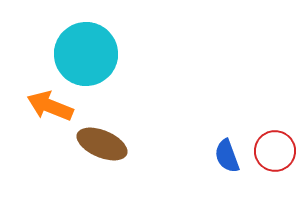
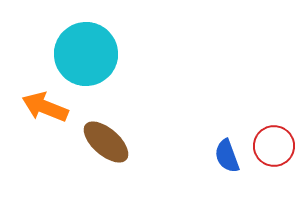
orange arrow: moved 5 px left, 1 px down
brown ellipse: moved 4 px right, 2 px up; rotated 18 degrees clockwise
red circle: moved 1 px left, 5 px up
